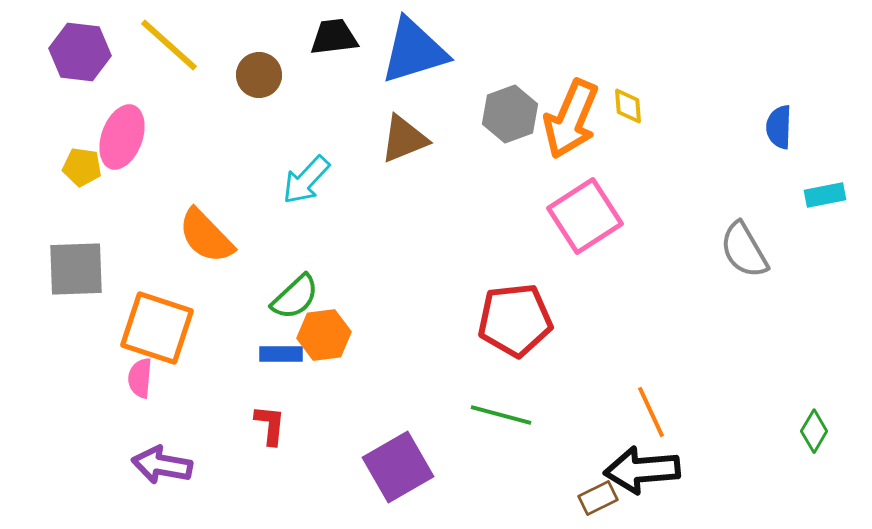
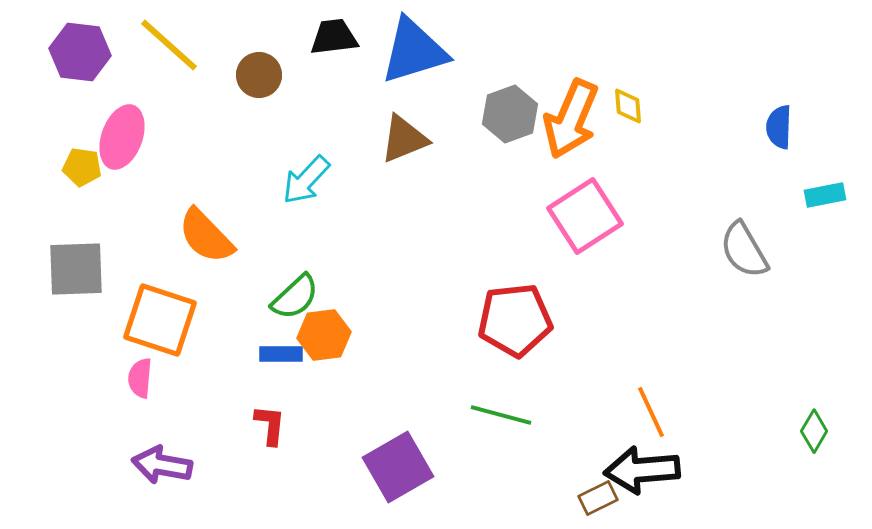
orange square: moved 3 px right, 8 px up
